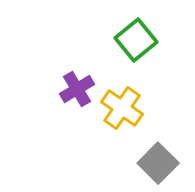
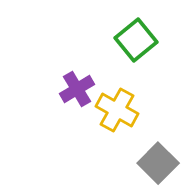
yellow cross: moved 5 px left, 2 px down; rotated 6 degrees counterclockwise
